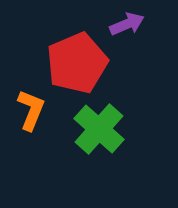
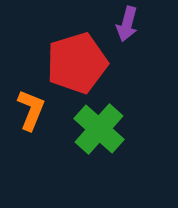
purple arrow: rotated 128 degrees clockwise
red pentagon: rotated 6 degrees clockwise
